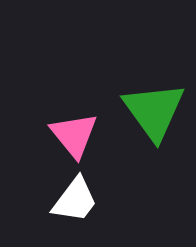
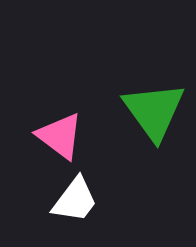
pink triangle: moved 14 px left, 1 px down; rotated 14 degrees counterclockwise
